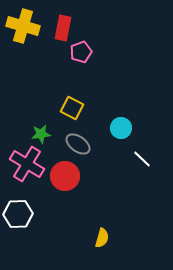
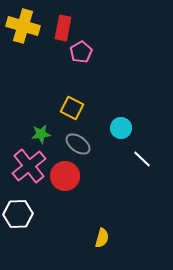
pink pentagon: rotated 10 degrees counterclockwise
pink cross: moved 2 px right, 2 px down; rotated 20 degrees clockwise
